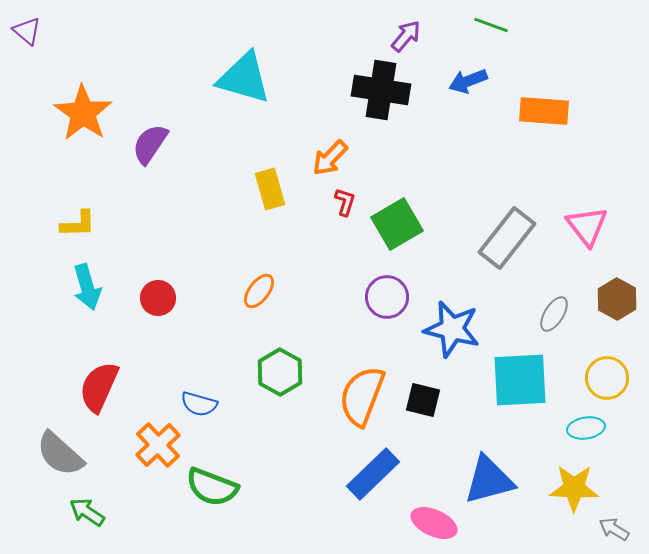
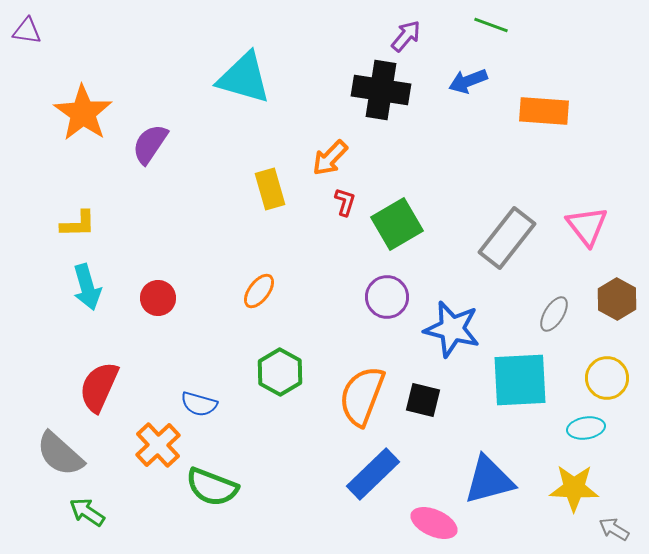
purple triangle: rotated 32 degrees counterclockwise
